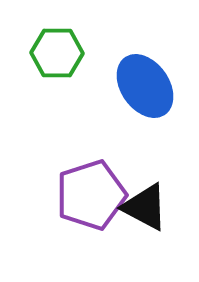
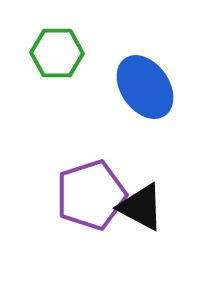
blue ellipse: moved 1 px down
black triangle: moved 4 px left
